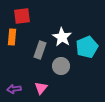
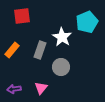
orange rectangle: moved 13 px down; rotated 35 degrees clockwise
cyan pentagon: moved 25 px up
gray circle: moved 1 px down
